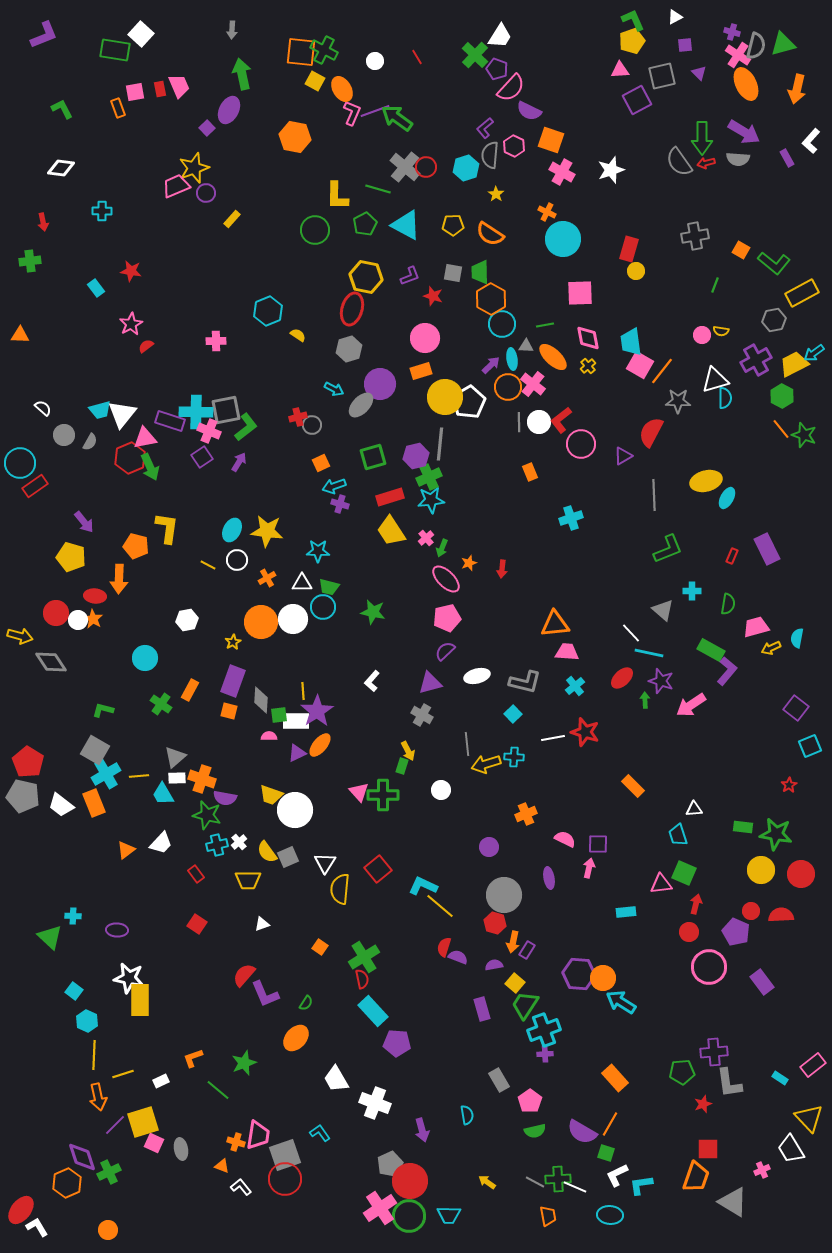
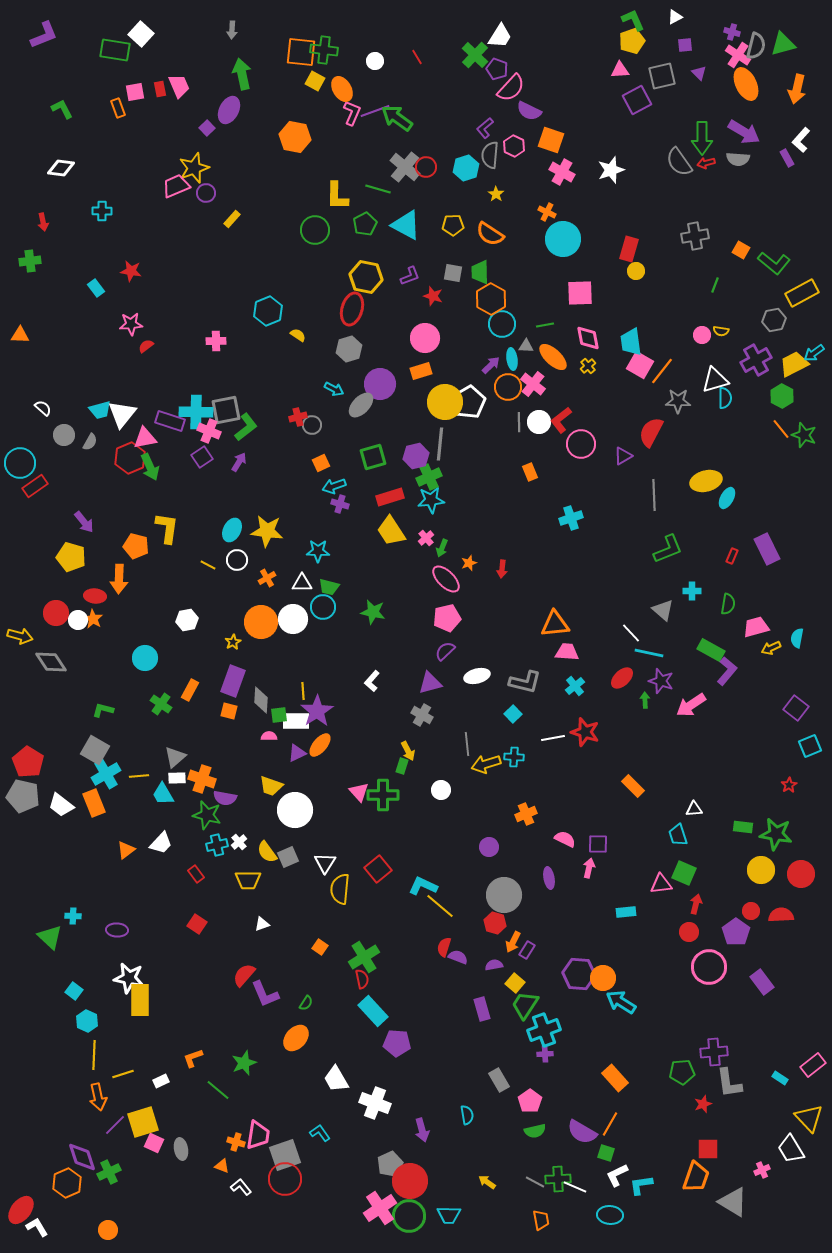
green cross at (324, 50): rotated 20 degrees counterclockwise
white L-shape at (811, 141): moved 10 px left, 1 px up
pink star at (131, 324): rotated 25 degrees clockwise
yellow circle at (445, 397): moved 5 px down
yellow trapezoid at (271, 795): moved 9 px up
purple pentagon at (736, 932): rotated 12 degrees clockwise
orange arrow at (513, 942): rotated 15 degrees clockwise
orange trapezoid at (548, 1216): moved 7 px left, 4 px down
